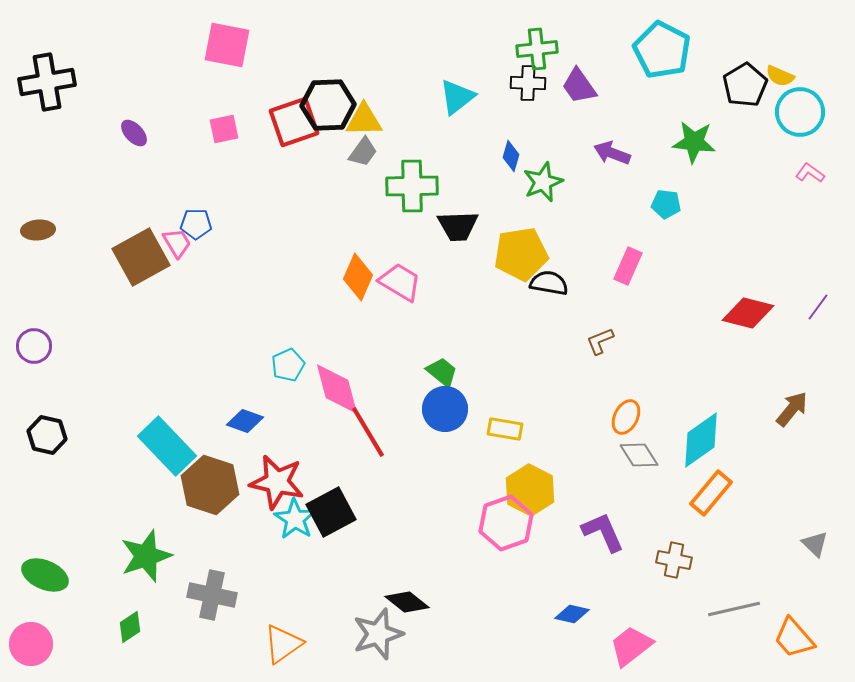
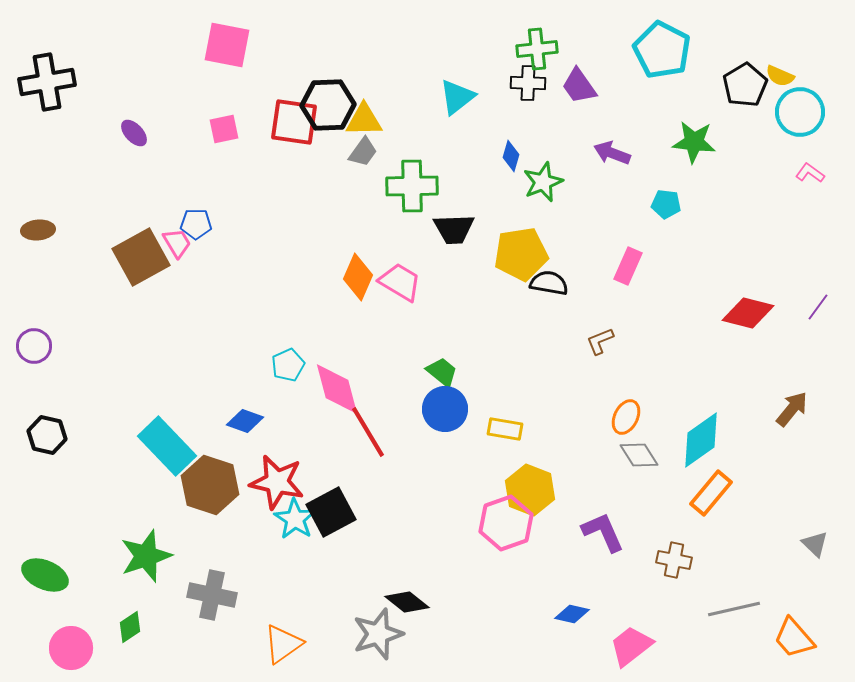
red square at (294, 122): rotated 27 degrees clockwise
black trapezoid at (458, 226): moved 4 px left, 3 px down
yellow hexagon at (530, 490): rotated 6 degrees counterclockwise
pink circle at (31, 644): moved 40 px right, 4 px down
